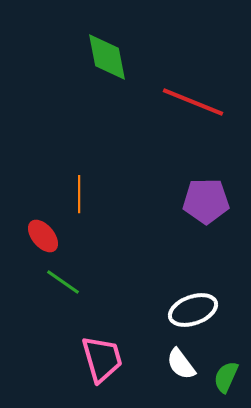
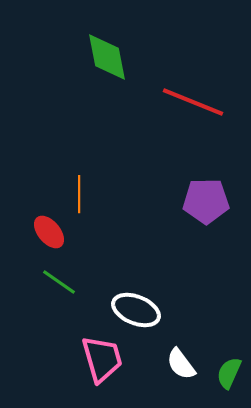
red ellipse: moved 6 px right, 4 px up
green line: moved 4 px left
white ellipse: moved 57 px left; rotated 42 degrees clockwise
green semicircle: moved 3 px right, 4 px up
